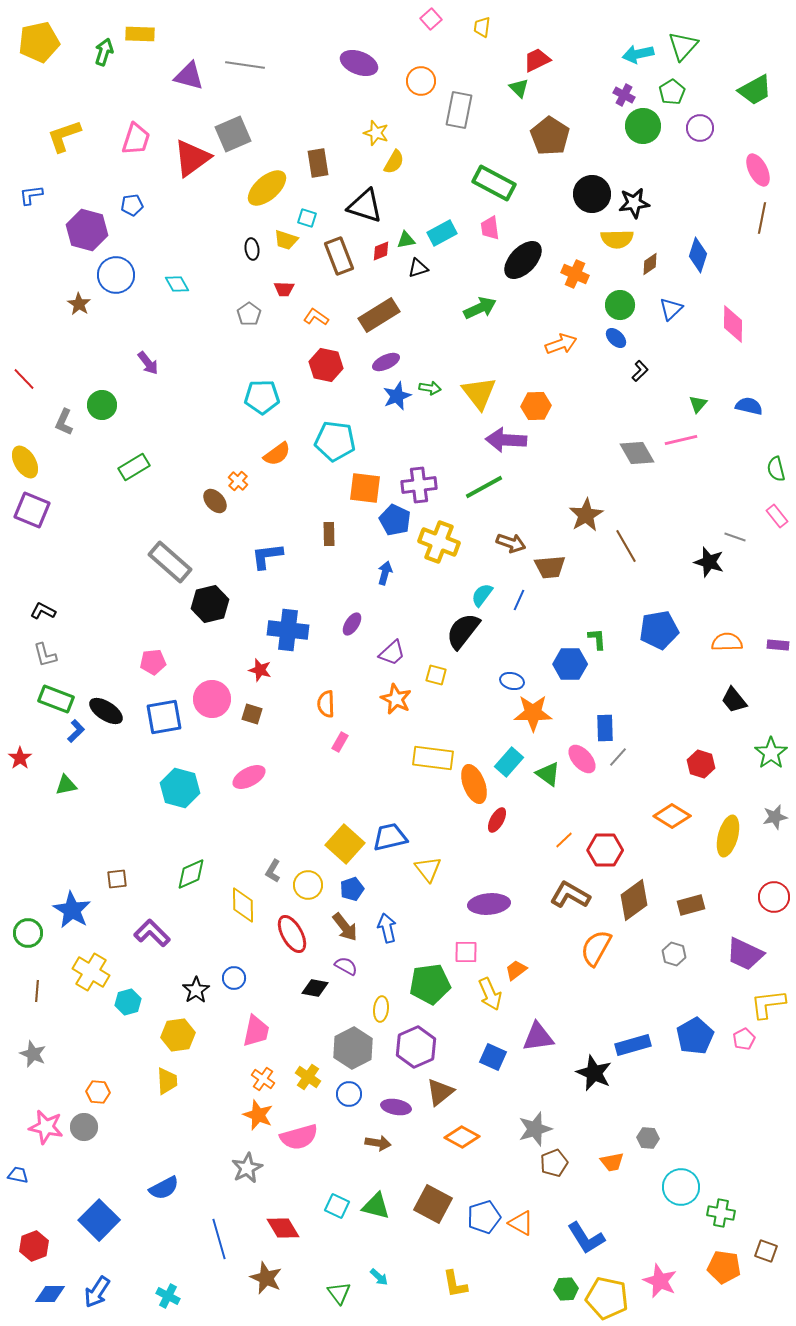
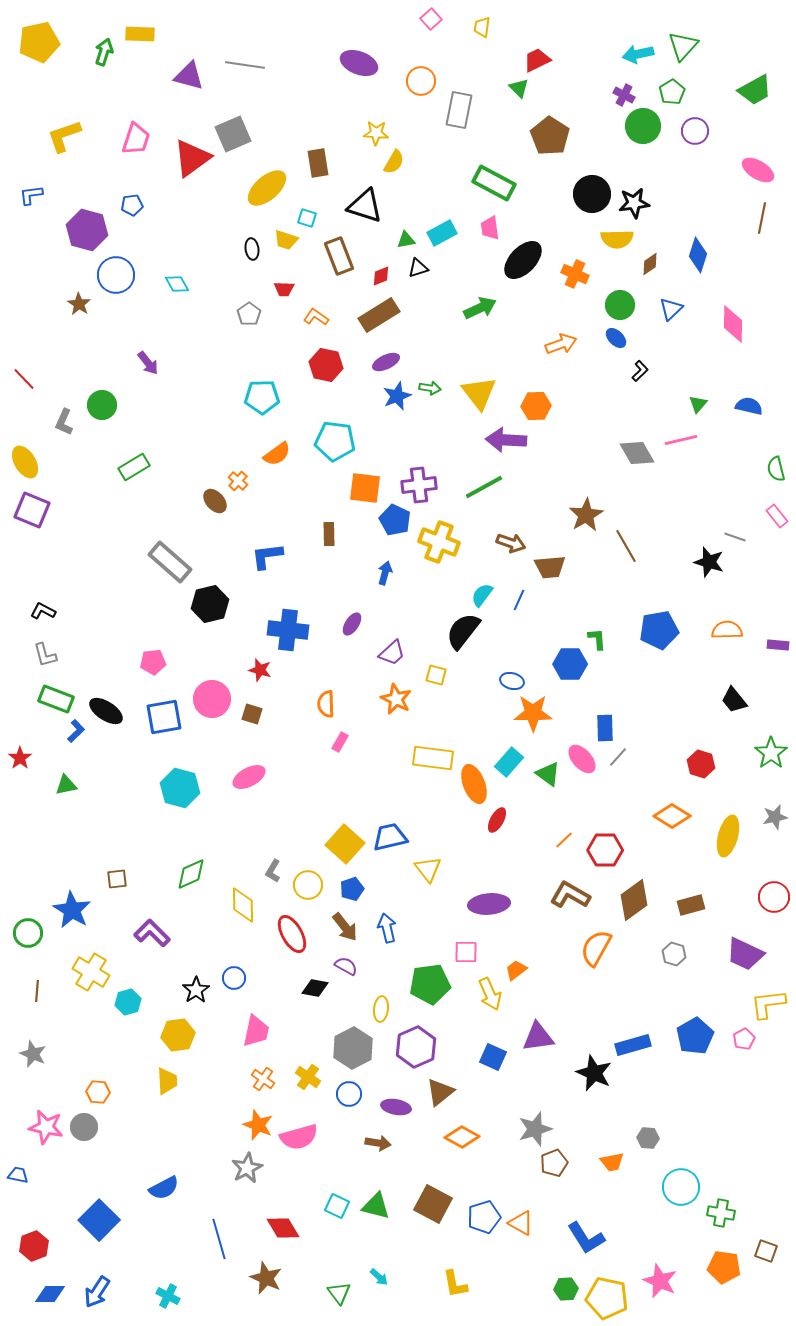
purple circle at (700, 128): moved 5 px left, 3 px down
yellow star at (376, 133): rotated 15 degrees counterclockwise
pink ellipse at (758, 170): rotated 32 degrees counterclockwise
red diamond at (381, 251): moved 25 px down
orange semicircle at (727, 642): moved 12 px up
orange star at (258, 1115): moved 10 px down
